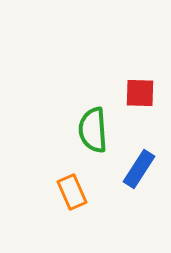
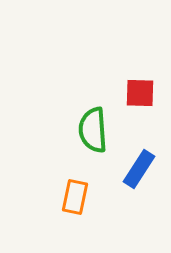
orange rectangle: moved 3 px right, 5 px down; rotated 36 degrees clockwise
